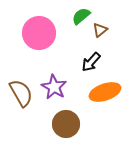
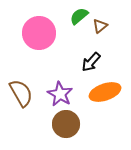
green semicircle: moved 2 px left
brown triangle: moved 4 px up
purple star: moved 6 px right, 7 px down
